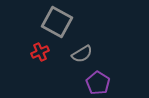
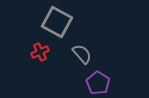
gray semicircle: rotated 100 degrees counterclockwise
